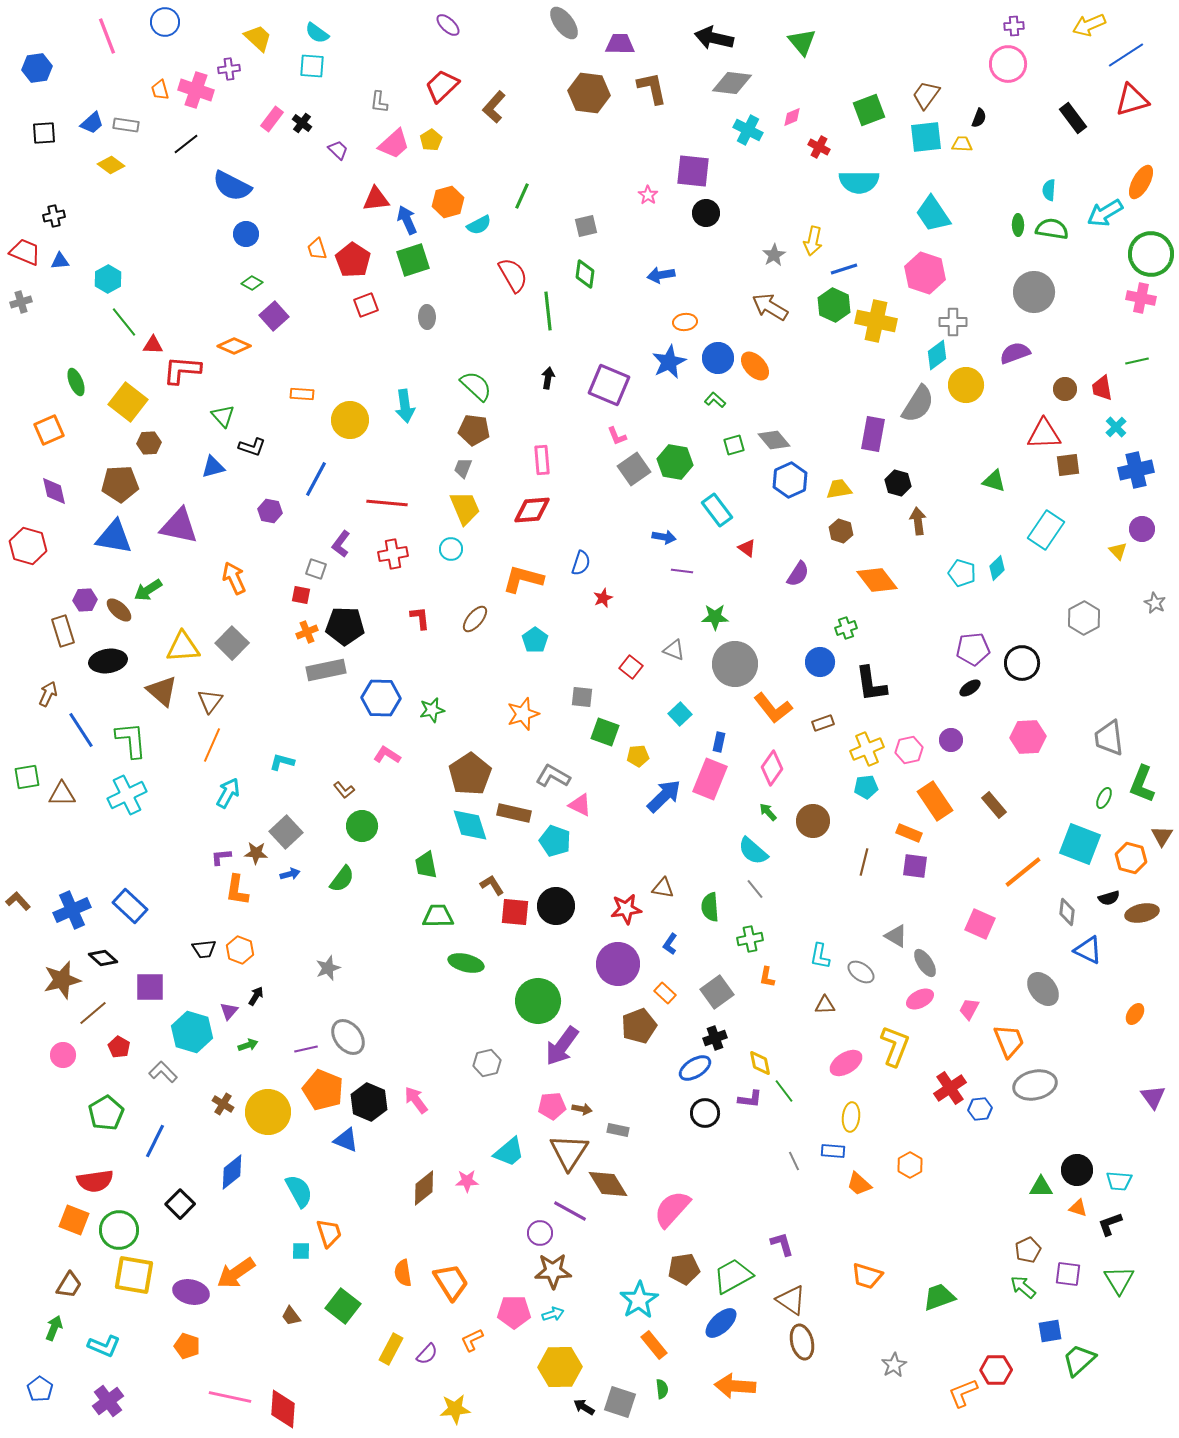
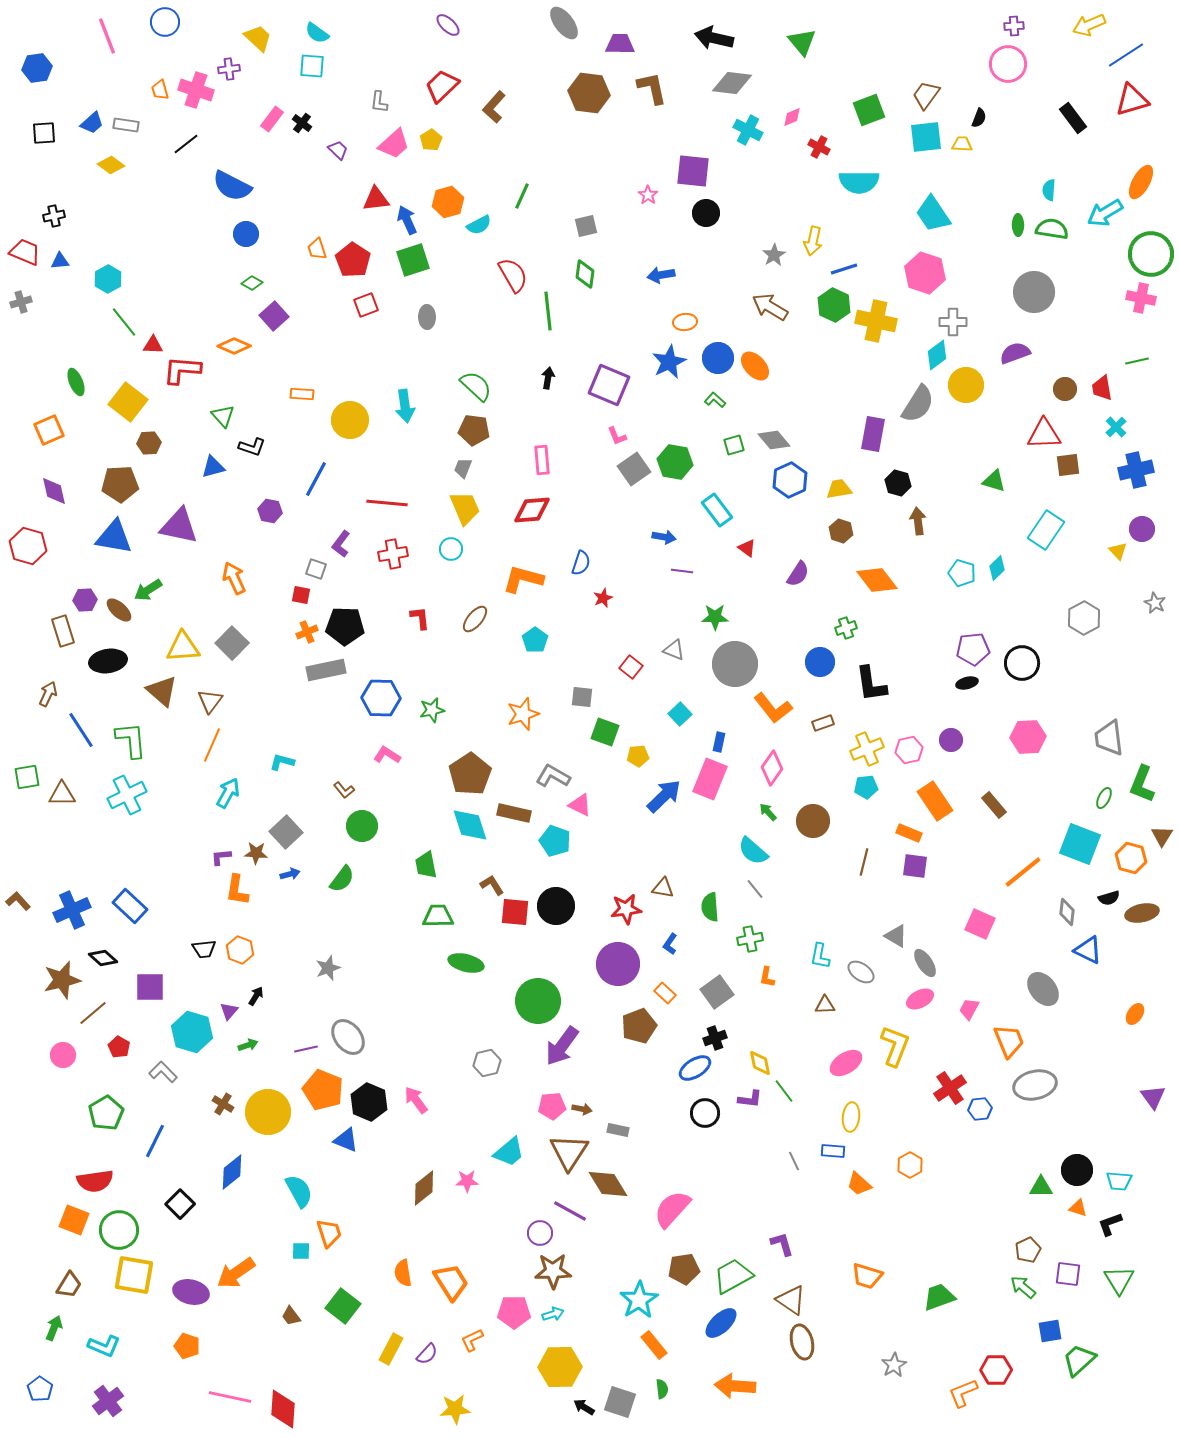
black ellipse at (970, 688): moved 3 px left, 5 px up; rotated 20 degrees clockwise
